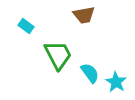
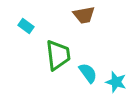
green trapezoid: rotated 20 degrees clockwise
cyan semicircle: moved 2 px left
cyan star: rotated 15 degrees counterclockwise
